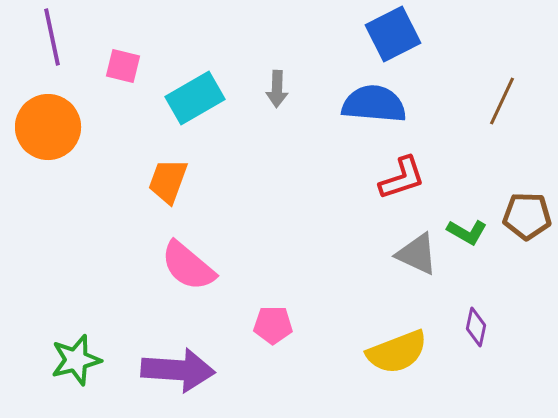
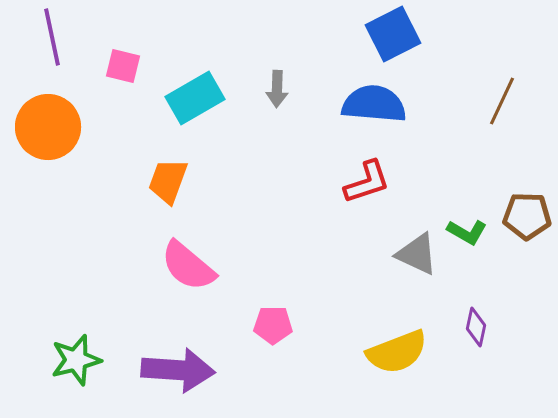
red L-shape: moved 35 px left, 4 px down
